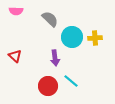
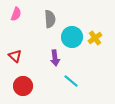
pink semicircle: moved 3 px down; rotated 72 degrees counterclockwise
gray semicircle: rotated 42 degrees clockwise
yellow cross: rotated 32 degrees counterclockwise
red circle: moved 25 px left
